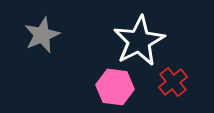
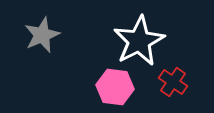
red cross: rotated 16 degrees counterclockwise
